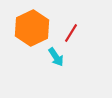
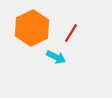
cyan arrow: rotated 30 degrees counterclockwise
